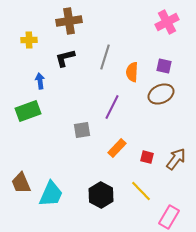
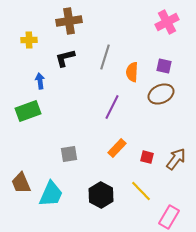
gray square: moved 13 px left, 24 px down
